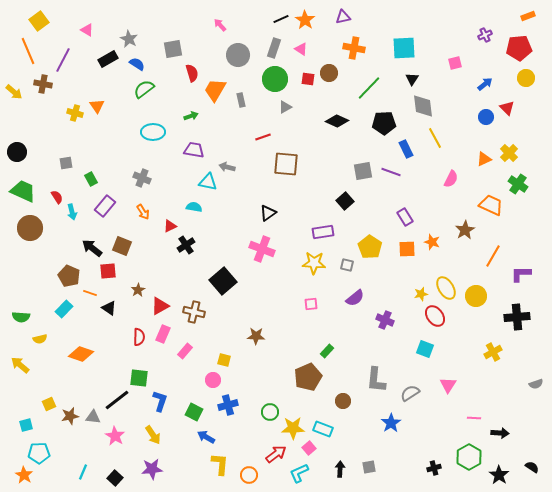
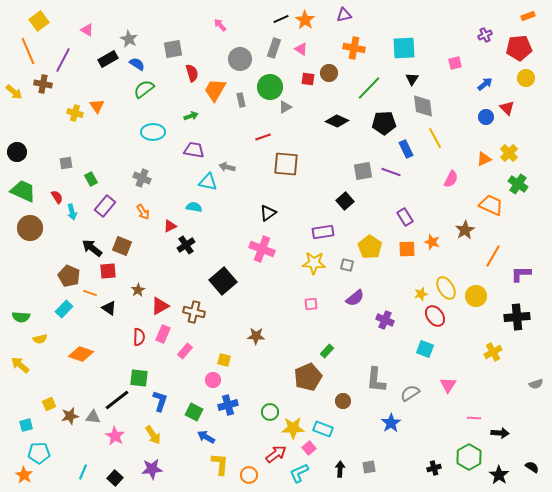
purple triangle at (343, 17): moved 1 px right, 2 px up
gray circle at (238, 55): moved 2 px right, 4 px down
green circle at (275, 79): moved 5 px left, 8 px down
